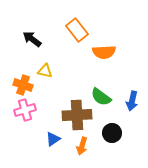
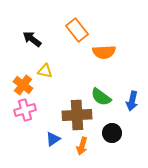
orange cross: rotated 18 degrees clockwise
